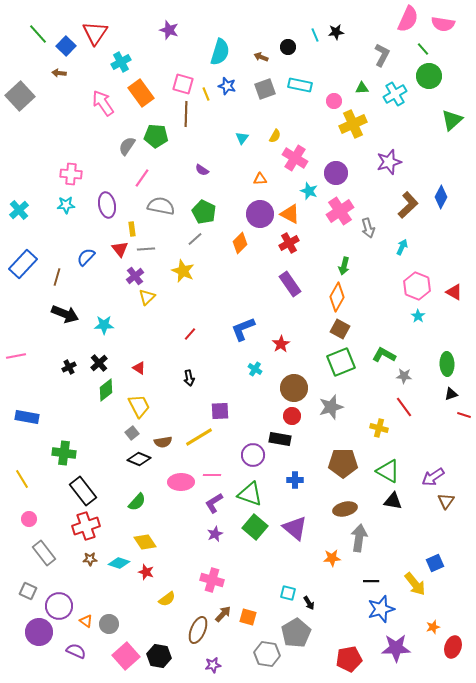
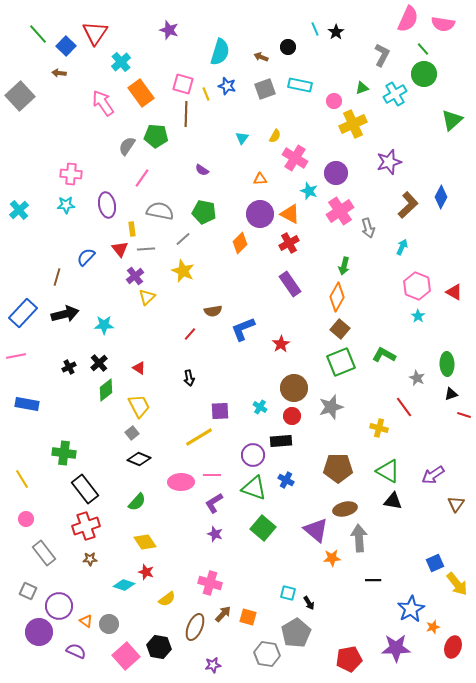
black star at (336, 32): rotated 28 degrees counterclockwise
cyan line at (315, 35): moved 6 px up
cyan cross at (121, 62): rotated 12 degrees counterclockwise
green circle at (429, 76): moved 5 px left, 2 px up
green triangle at (362, 88): rotated 16 degrees counterclockwise
gray semicircle at (161, 206): moved 1 px left, 5 px down
green pentagon at (204, 212): rotated 15 degrees counterclockwise
gray line at (195, 239): moved 12 px left
blue rectangle at (23, 264): moved 49 px down
black arrow at (65, 314): rotated 36 degrees counterclockwise
brown square at (340, 329): rotated 12 degrees clockwise
cyan cross at (255, 369): moved 5 px right, 38 px down
gray star at (404, 376): moved 13 px right, 2 px down; rotated 21 degrees clockwise
blue rectangle at (27, 417): moved 13 px up
black rectangle at (280, 439): moved 1 px right, 2 px down; rotated 15 degrees counterclockwise
brown semicircle at (163, 442): moved 50 px right, 131 px up
brown pentagon at (343, 463): moved 5 px left, 5 px down
purple arrow at (433, 477): moved 2 px up
blue cross at (295, 480): moved 9 px left; rotated 28 degrees clockwise
black rectangle at (83, 491): moved 2 px right, 2 px up
green triangle at (250, 494): moved 4 px right, 6 px up
brown triangle at (446, 501): moved 10 px right, 3 px down
pink circle at (29, 519): moved 3 px left
green square at (255, 527): moved 8 px right, 1 px down
purple triangle at (295, 528): moved 21 px right, 2 px down
purple star at (215, 534): rotated 28 degrees counterclockwise
gray arrow at (359, 538): rotated 12 degrees counterclockwise
cyan diamond at (119, 563): moved 5 px right, 22 px down
pink cross at (212, 580): moved 2 px left, 3 px down
black line at (371, 581): moved 2 px right, 1 px up
yellow arrow at (415, 584): moved 42 px right
blue star at (381, 609): moved 30 px right; rotated 12 degrees counterclockwise
brown ellipse at (198, 630): moved 3 px left, 3 px up
black hexagon at (159, 656): moved 9 px up
